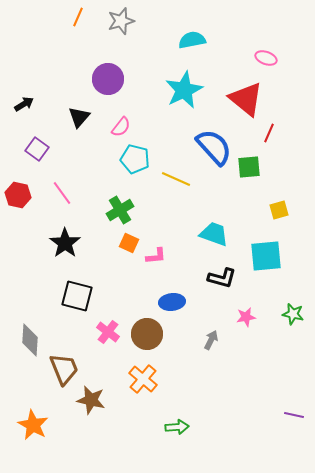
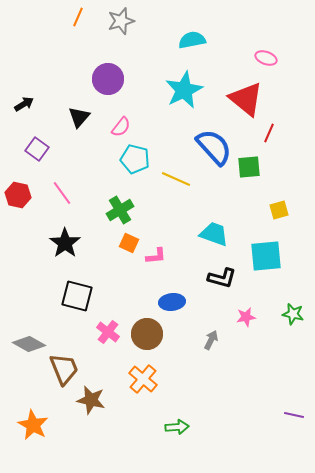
gray diamond: moved 1 px left, 4 px down; rotated 64 degrees counterclockwise
